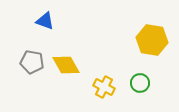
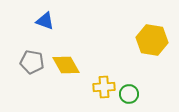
green circle: moved 11 px left, 11 px down
yellow cross: rotated 30 degrees counterclockwise
